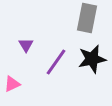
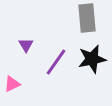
gray rectangle: rotated 16 degrees counterclockwise
